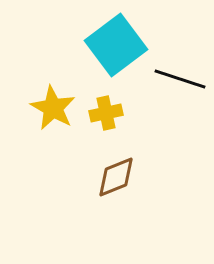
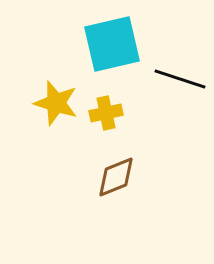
cyan square: moved 4 px left, 1 px up; rotated 24 degrees clockwise
yellow star: moved 3 px right, 5 px up; rotated 12 degrees counterclockwise
